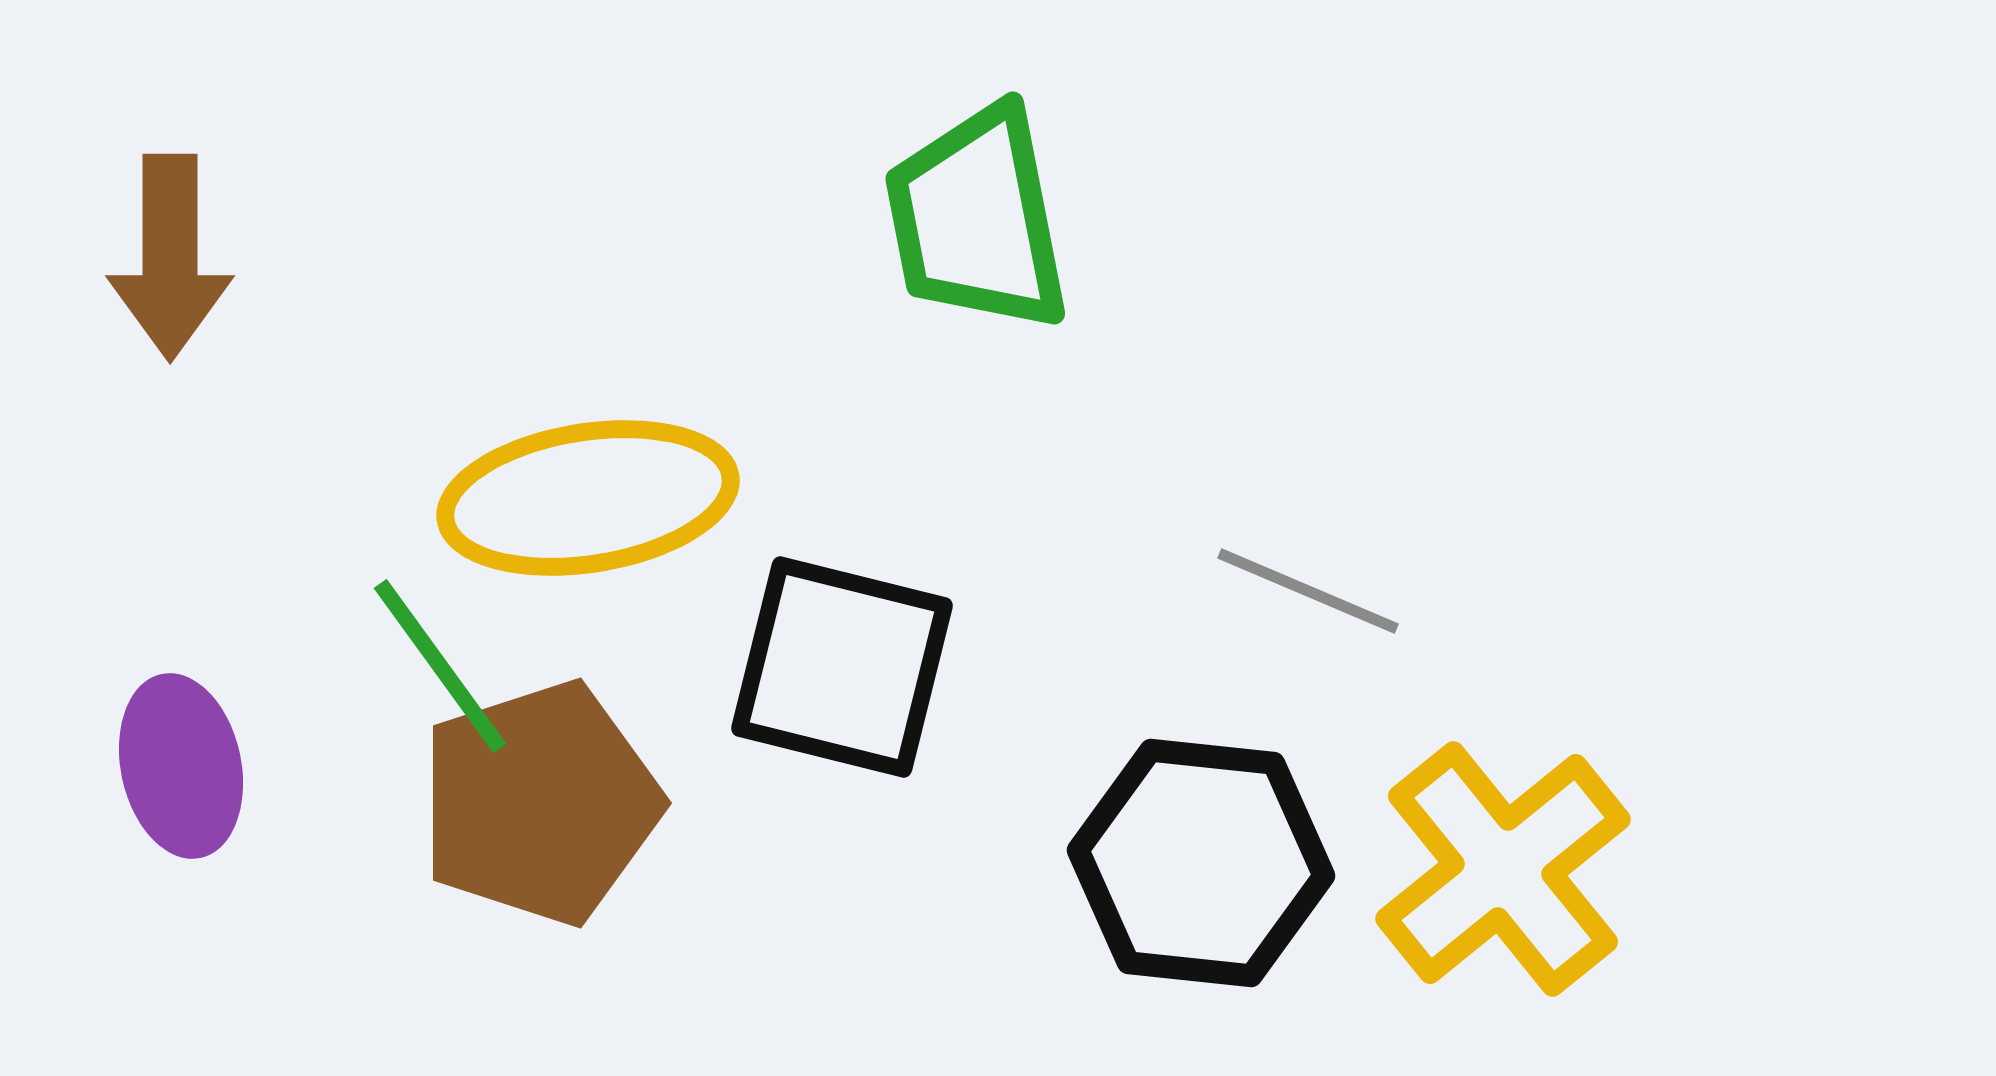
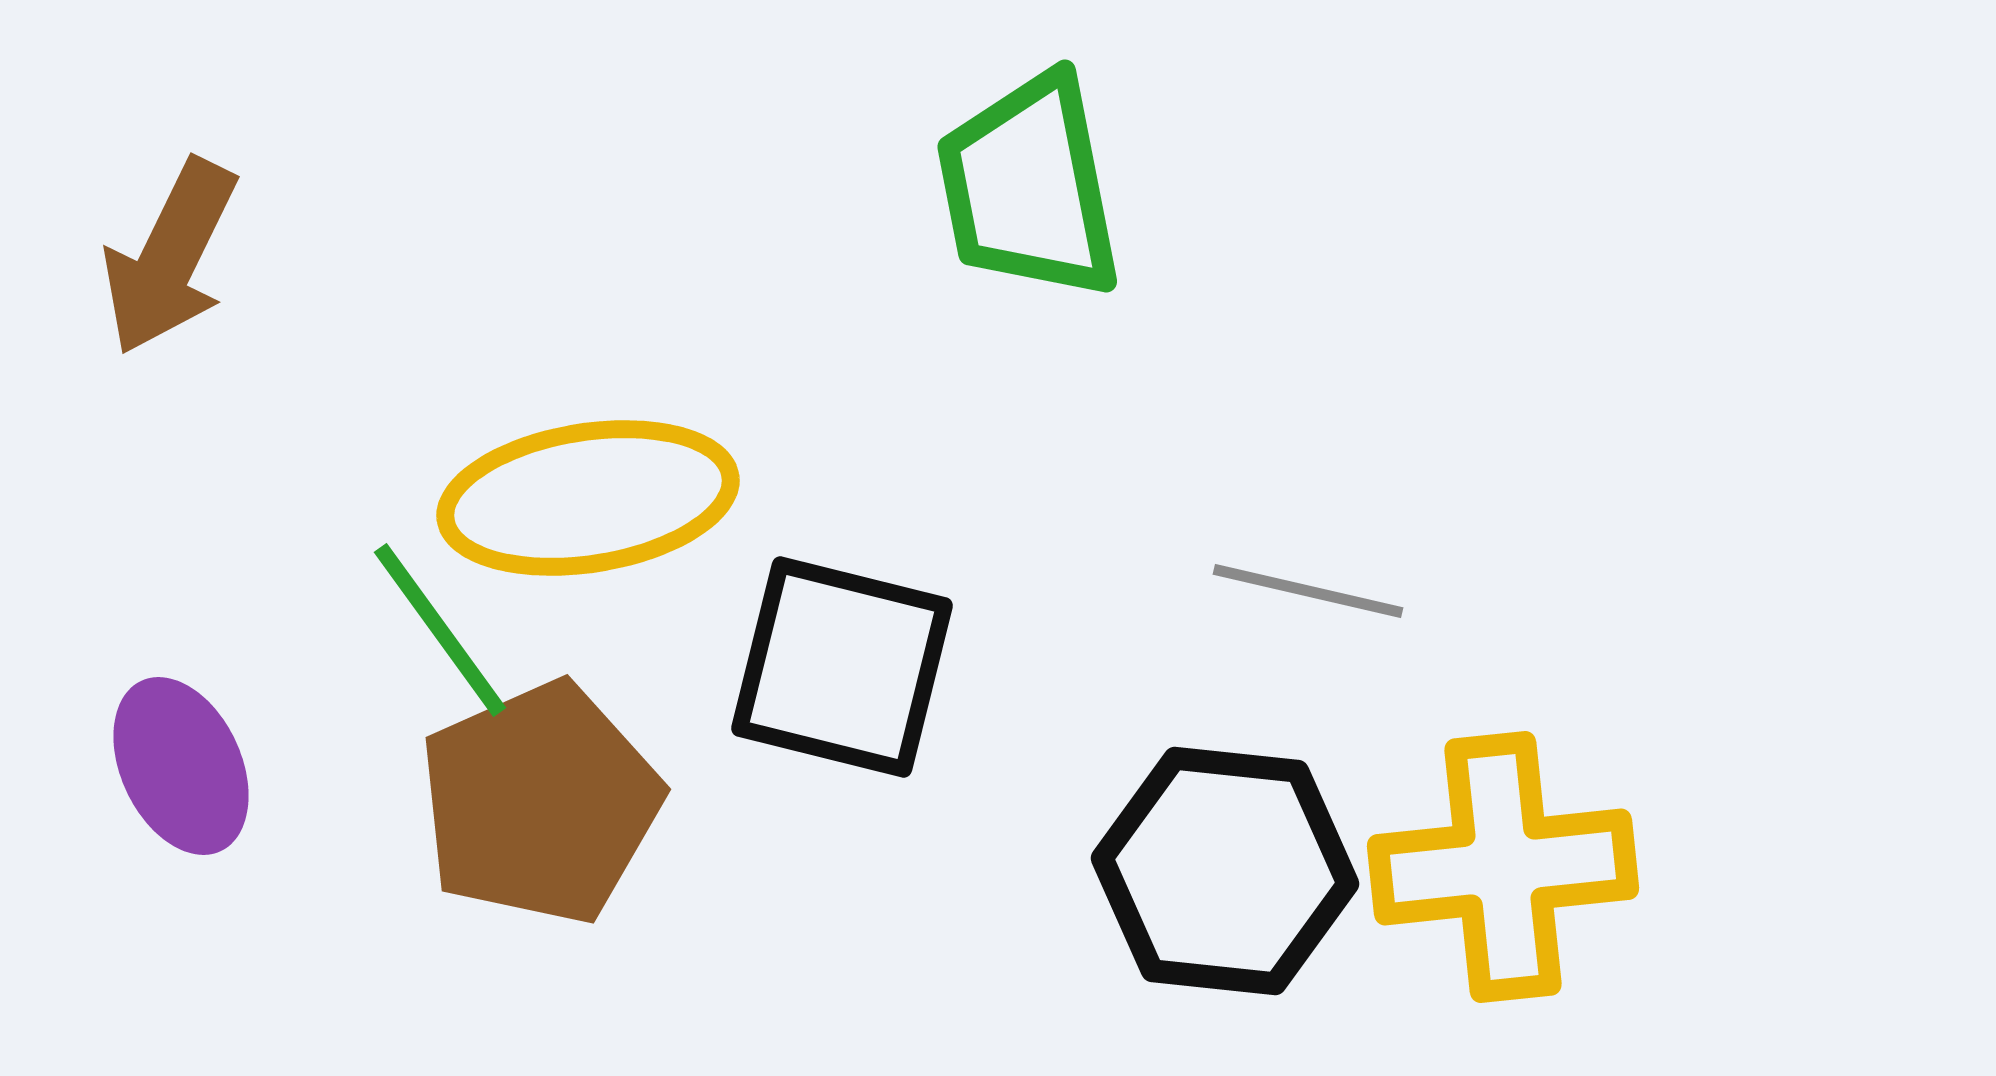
green trapezoid: moved 52 px right, 32 px up
brown arrow: rotated 26 degrees clockwise
gray line: rotated 10 degrees counterclockwise
green line: moved 36 px up
purple ellipse: rotated 13 degrees counterclockwise
brown pentagon: rotated 6 degrees counterclockwise
black hexagon: moved 24 px right, 8 px down
yellow cross: moved 2 px up; rotated 33 degrees clockwise
